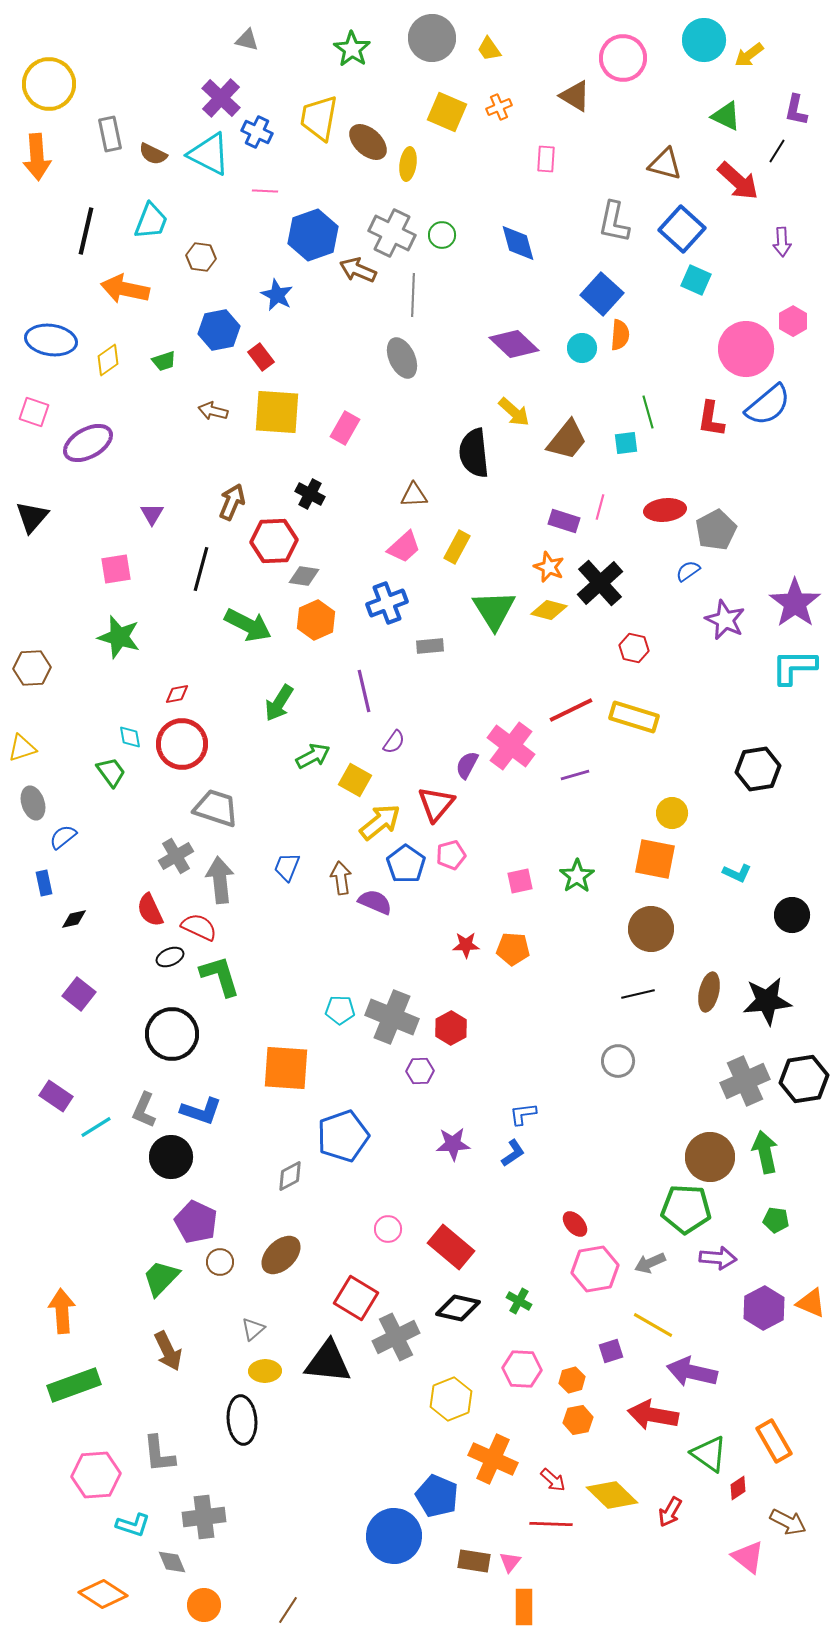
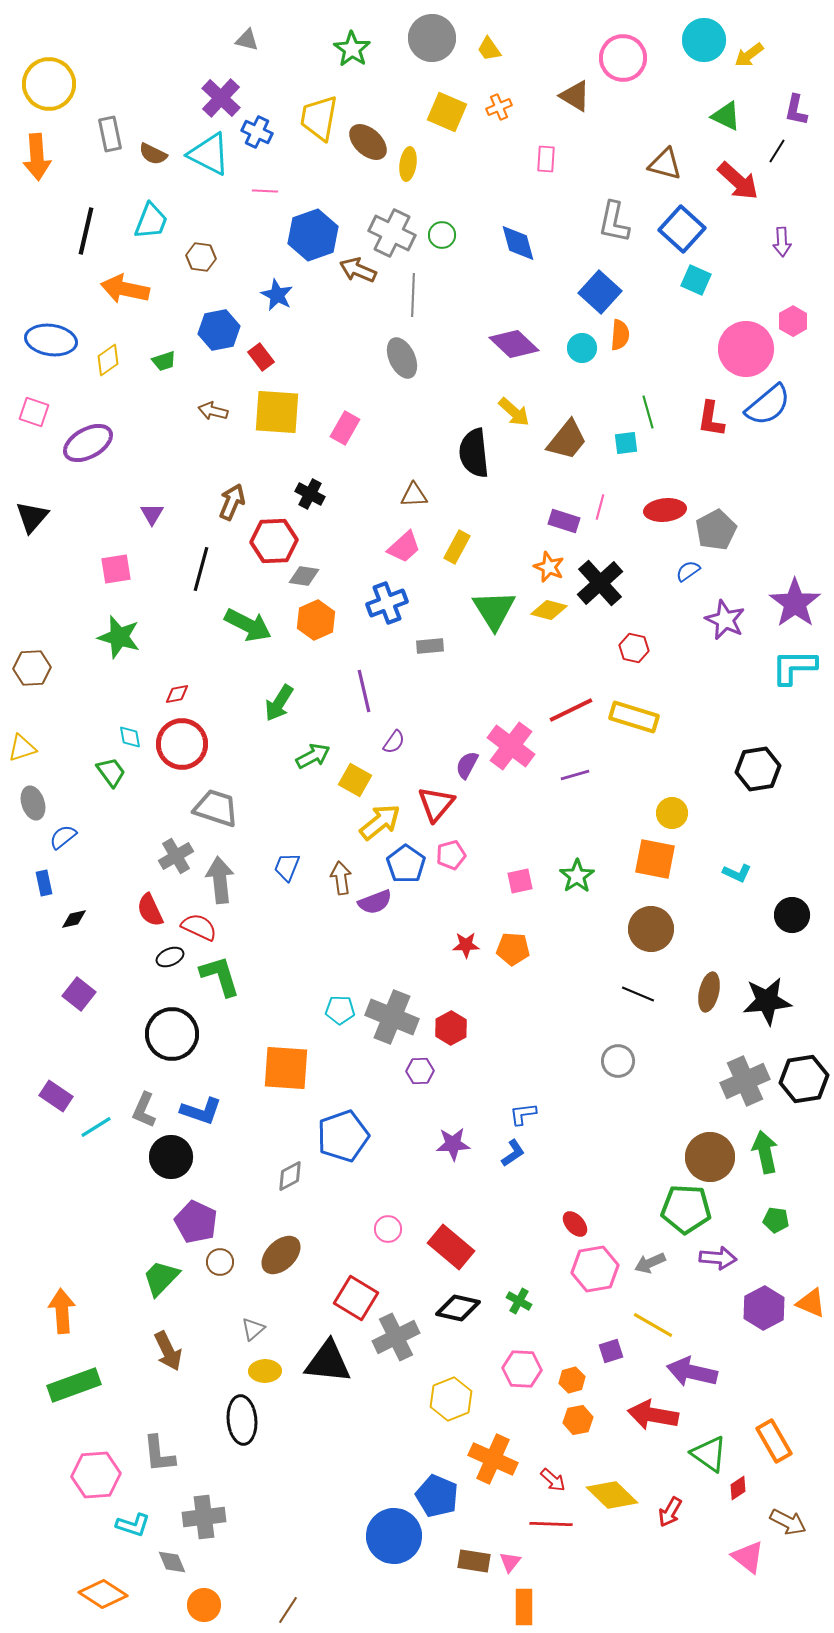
blue square at (602, 294): moved 2 px left, 2 px up
purple semicircle at (375, 902): rotated 136 degrees clockwise
black line at (638, 994): rotated 36 degrees clockwise
